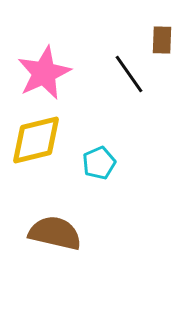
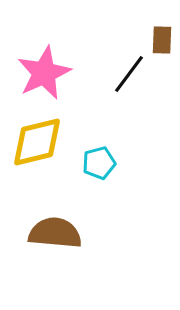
black line: rotated 72 degrees clockwise
yellow diamond: moved 1 px right, 2 px down
cyan pentagon: rotated 8 degrees clockwise
brown semicircle: rotated 8 degrees counterclockwise
